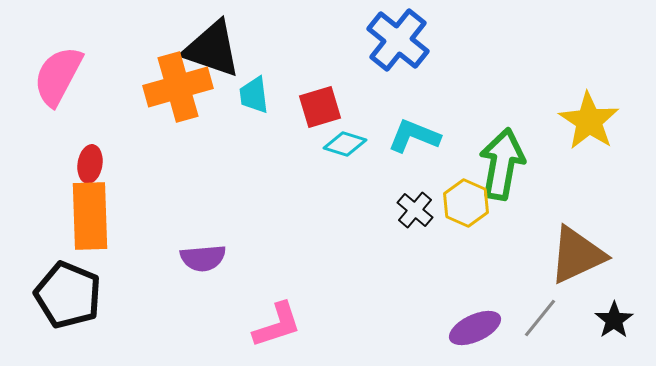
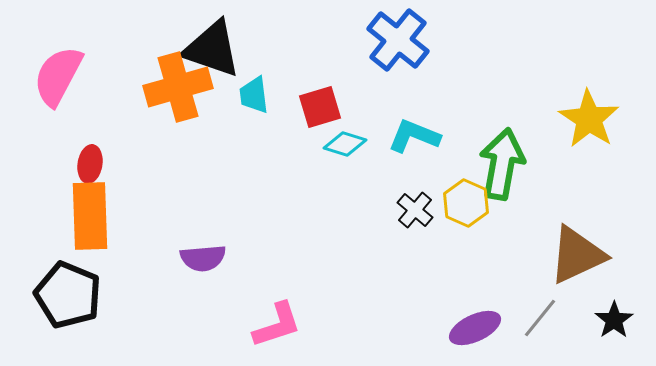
yellow star: moved 2 px up
